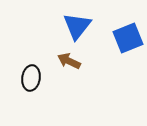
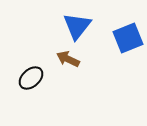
brown arrow: moved 1 px left, 2 px up
black ellipse: rotated 40 degrees clockwise
